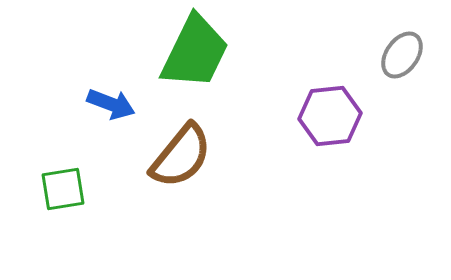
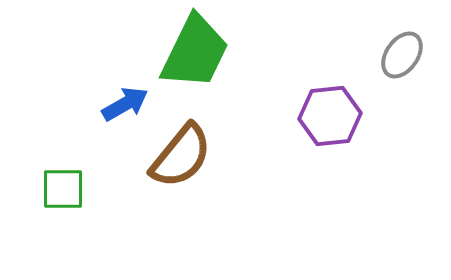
blue arrow: moved 14 px right; rotated 51 degrees counterclockwise
green square: rotated 9 degrees clockwise
